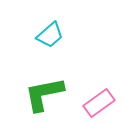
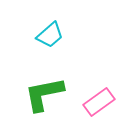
pink rectangle: moved 1 px up
